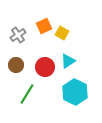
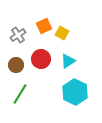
red circle: moved 4 px left, 8 px up
green line: moved 7 px left
